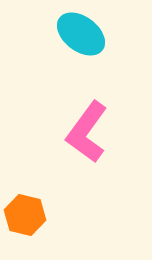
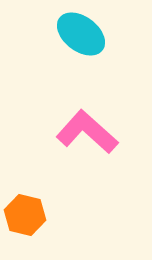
pink L-shape: rotated 96 degrees clockwise
